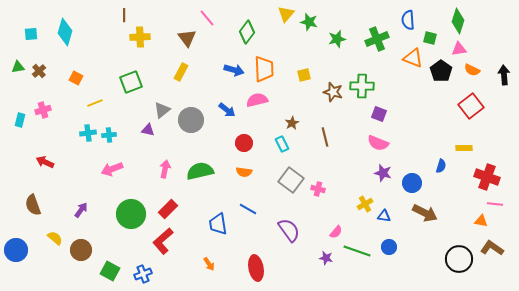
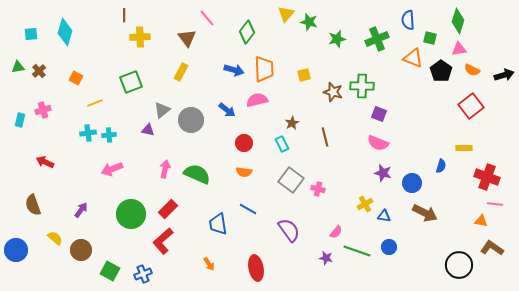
black arrow at (504, 75): rotated 78 degrees clockwise
green semicircle at (200, 171): moved 3 px left, 3 px down; rotated 36 degrees clockwise
black circle at (459, 259): moved 6 px down
